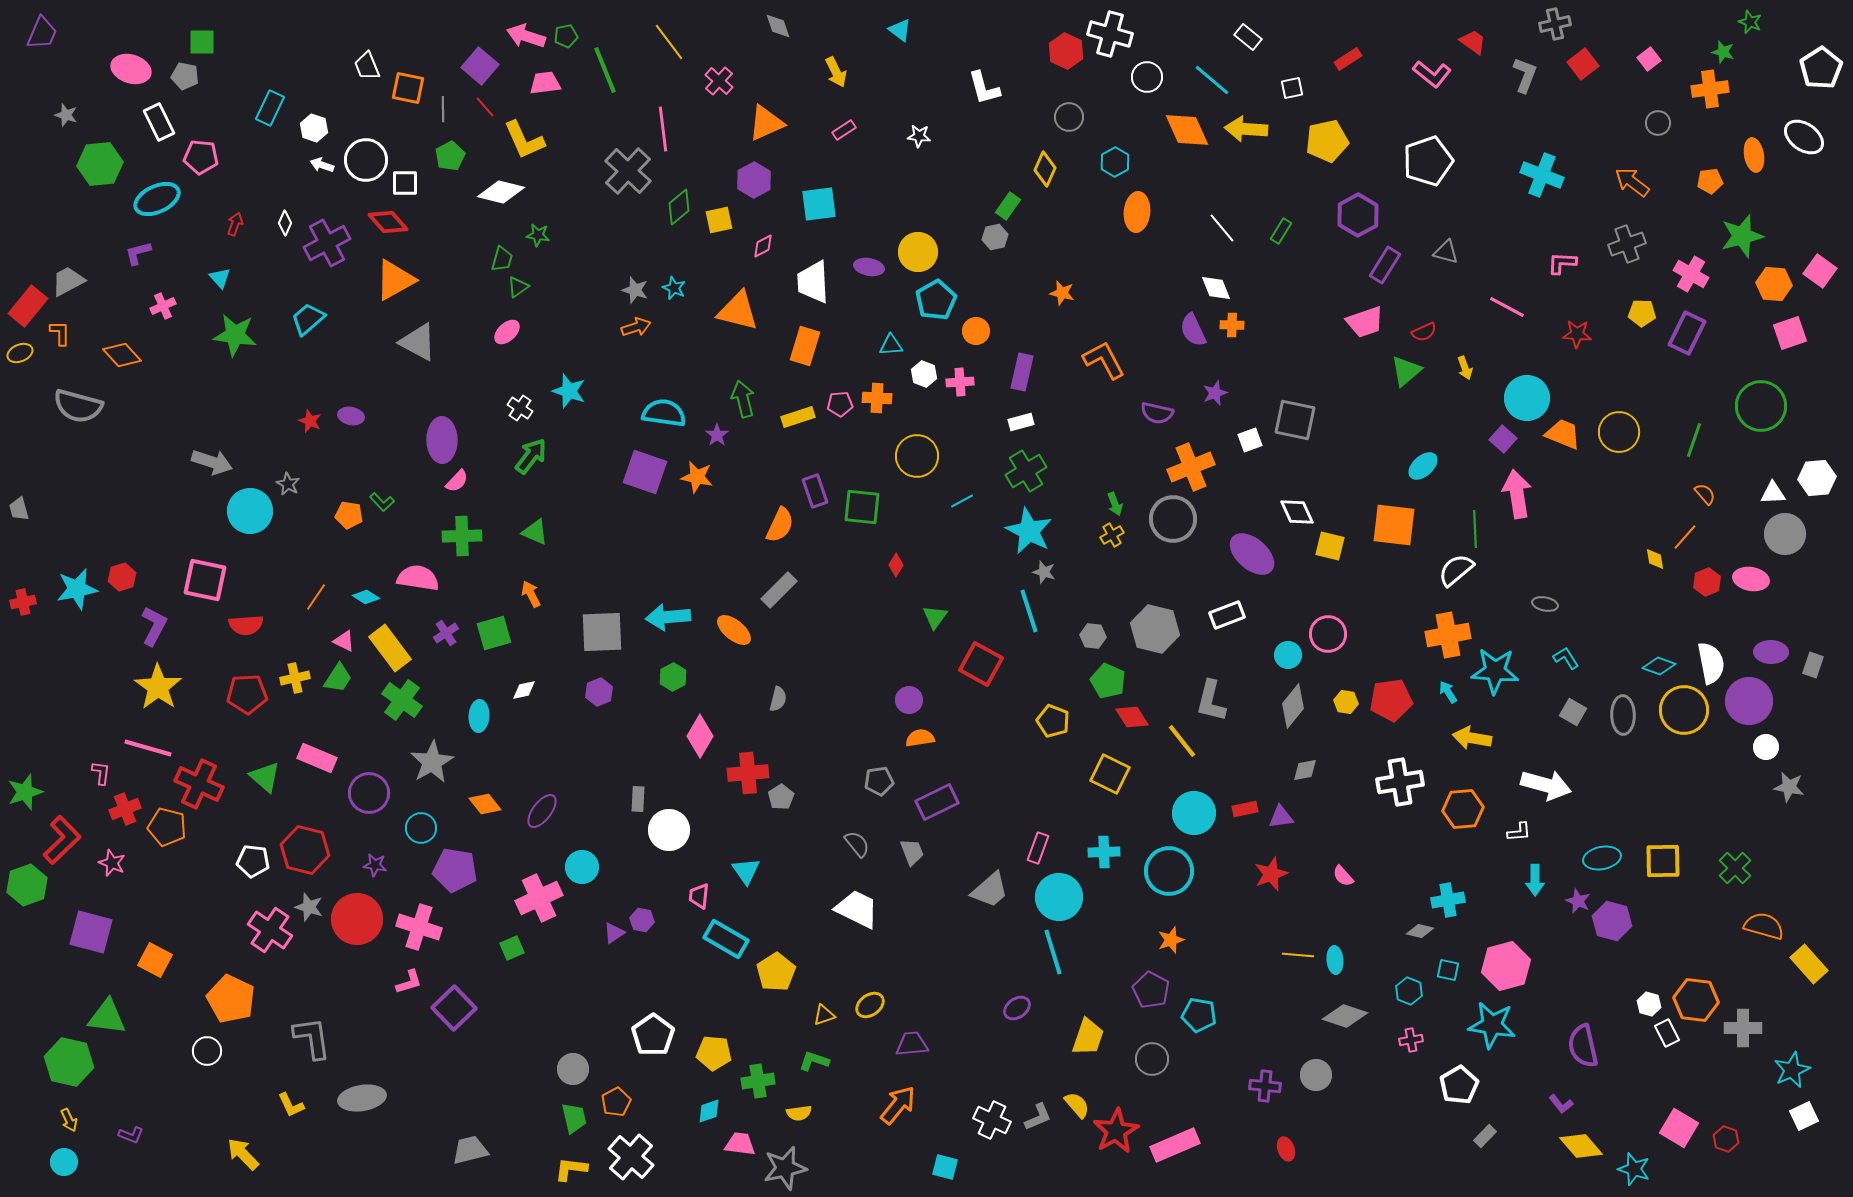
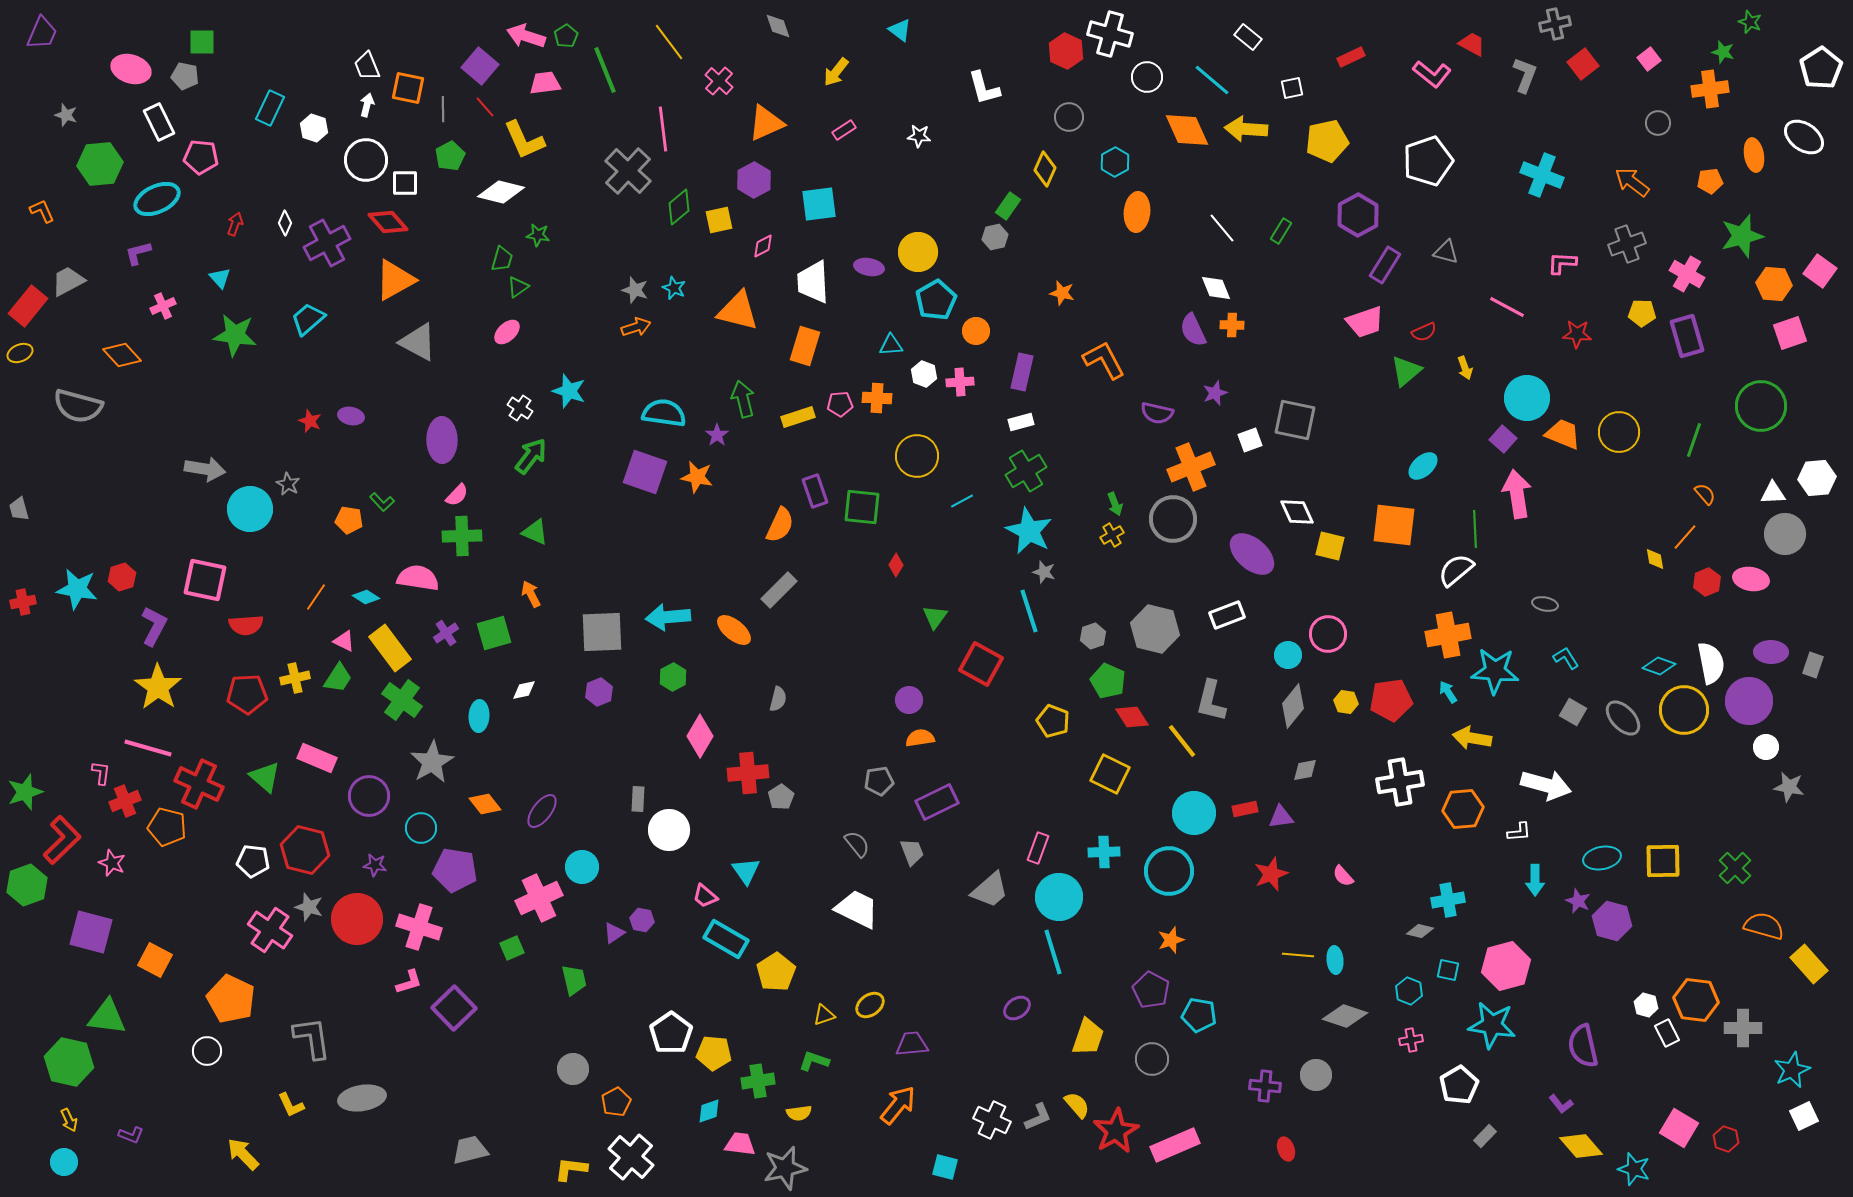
green pentagon at (566, 36): rotated 20 degrees counterclockwise
red trapezoid at (1473, 42): moved 1 px left, 2 px down; rotated 8 degrees counterclockwise
red rectangle at (1348, 59): moved 3 px right, 2 px up; rotated 8 degrees clockwise
yellow arrow at (836, 72): rotated 64 degrees clockwise
white arrow at (322, 165): moved 45 px right, 60 px up; rotated 85 degrees clockwise
pink cross at (1691, 274): moved 4 px left
orange L-shape at (60, 333): moved 18 px left, 122 px up; rotated 24 degrees counterclockwise
purple rectangle at (1687, 333): moved 3 px down; rotated 42 degrees counterclockwise
gray arrow at (212, 462): moved 7 px left, 7 px down; rotated 9 degrees counterclockwise
pink semicircle at (457, 481): moved 14 px down
cyan circle at (250, 511): moved 2 px up
orange pentagon at (349, 515): moved 5 px down
cyan star at (77, 589): rotated 21 degrees clockwise
gray hexagon at (1093, 636): rotated 25 degrees counterclockwise
gray ellipse at (1623, 715): moved 3 px down; rotated 42 degrees counterclockwise
purple circle at (369, 793): moved 3 px down
red cross at (125, 809): moved 8 px up
pink trapezoid at (699, 896): moved 6 px right; rotated 56 degrees counterclockwise
white hexagon at (1649, 1004): moved 3 px left, 1 px down
white pentagon at (653, 1035): moved 18 px right, 2 px up
green trapezoid at (574, 1118): moved 138 px up
